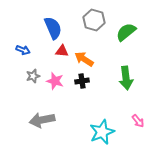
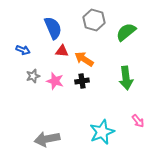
gray arrow: moved 5 px right, 19 px down
